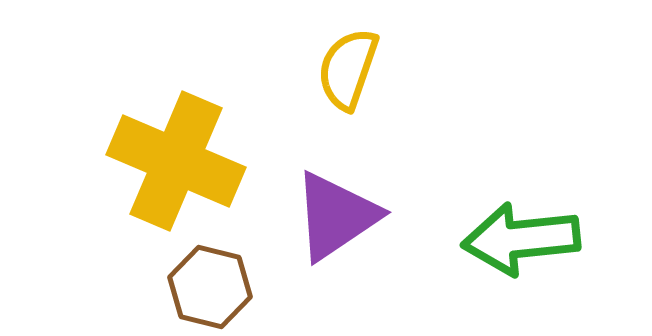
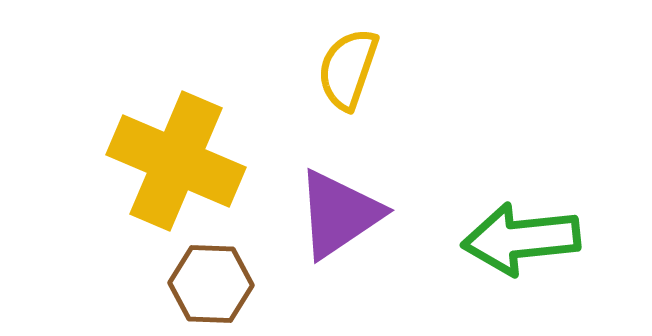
purple triangle: moved 3 px right, 2 px up
brown hexagon: moved 1 px right, 3 px up; rotated 12 degrees counterclockwise
